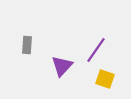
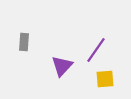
gray rectangle: moved 3 px left, 3 px up
yellow square: rotated 24 degrees counterclockwise
